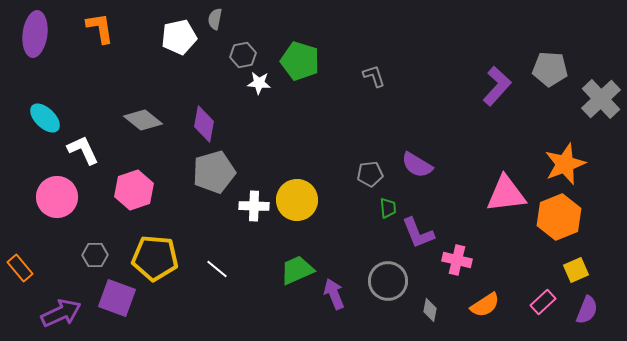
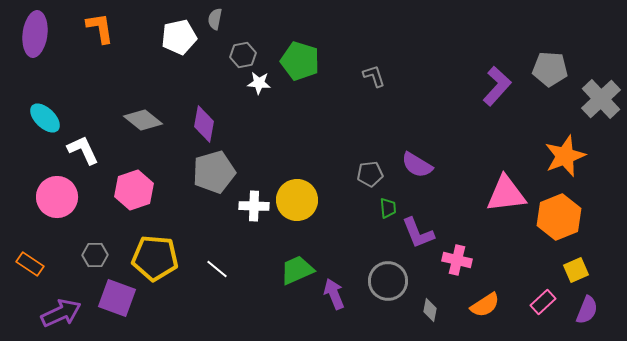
orange star at (565, 164): moved 8 px up
orange rectangle at (20, 268): moved 10 px right, 4 px up; rotated 16 degrees counterclockwise
